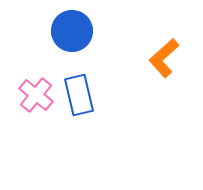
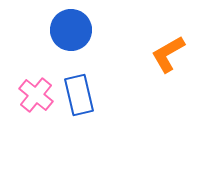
blue circle: moved 1 px left, 1 px up
orange L-shape: moved 4 px right, 4 px up; rotated 12 degrees clockwise
